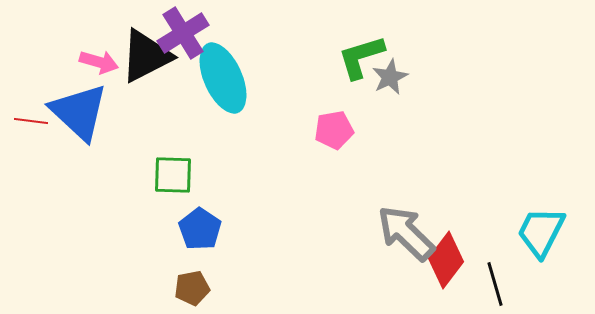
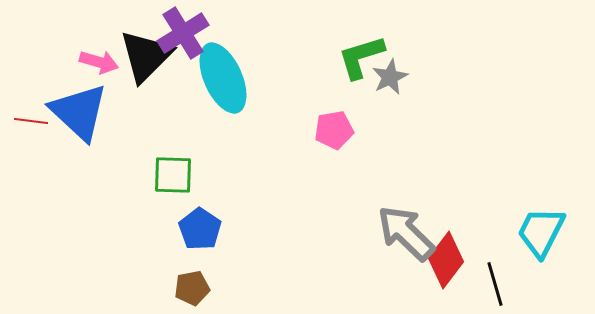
black triangle: rotated 18 degrees counterclockwise
